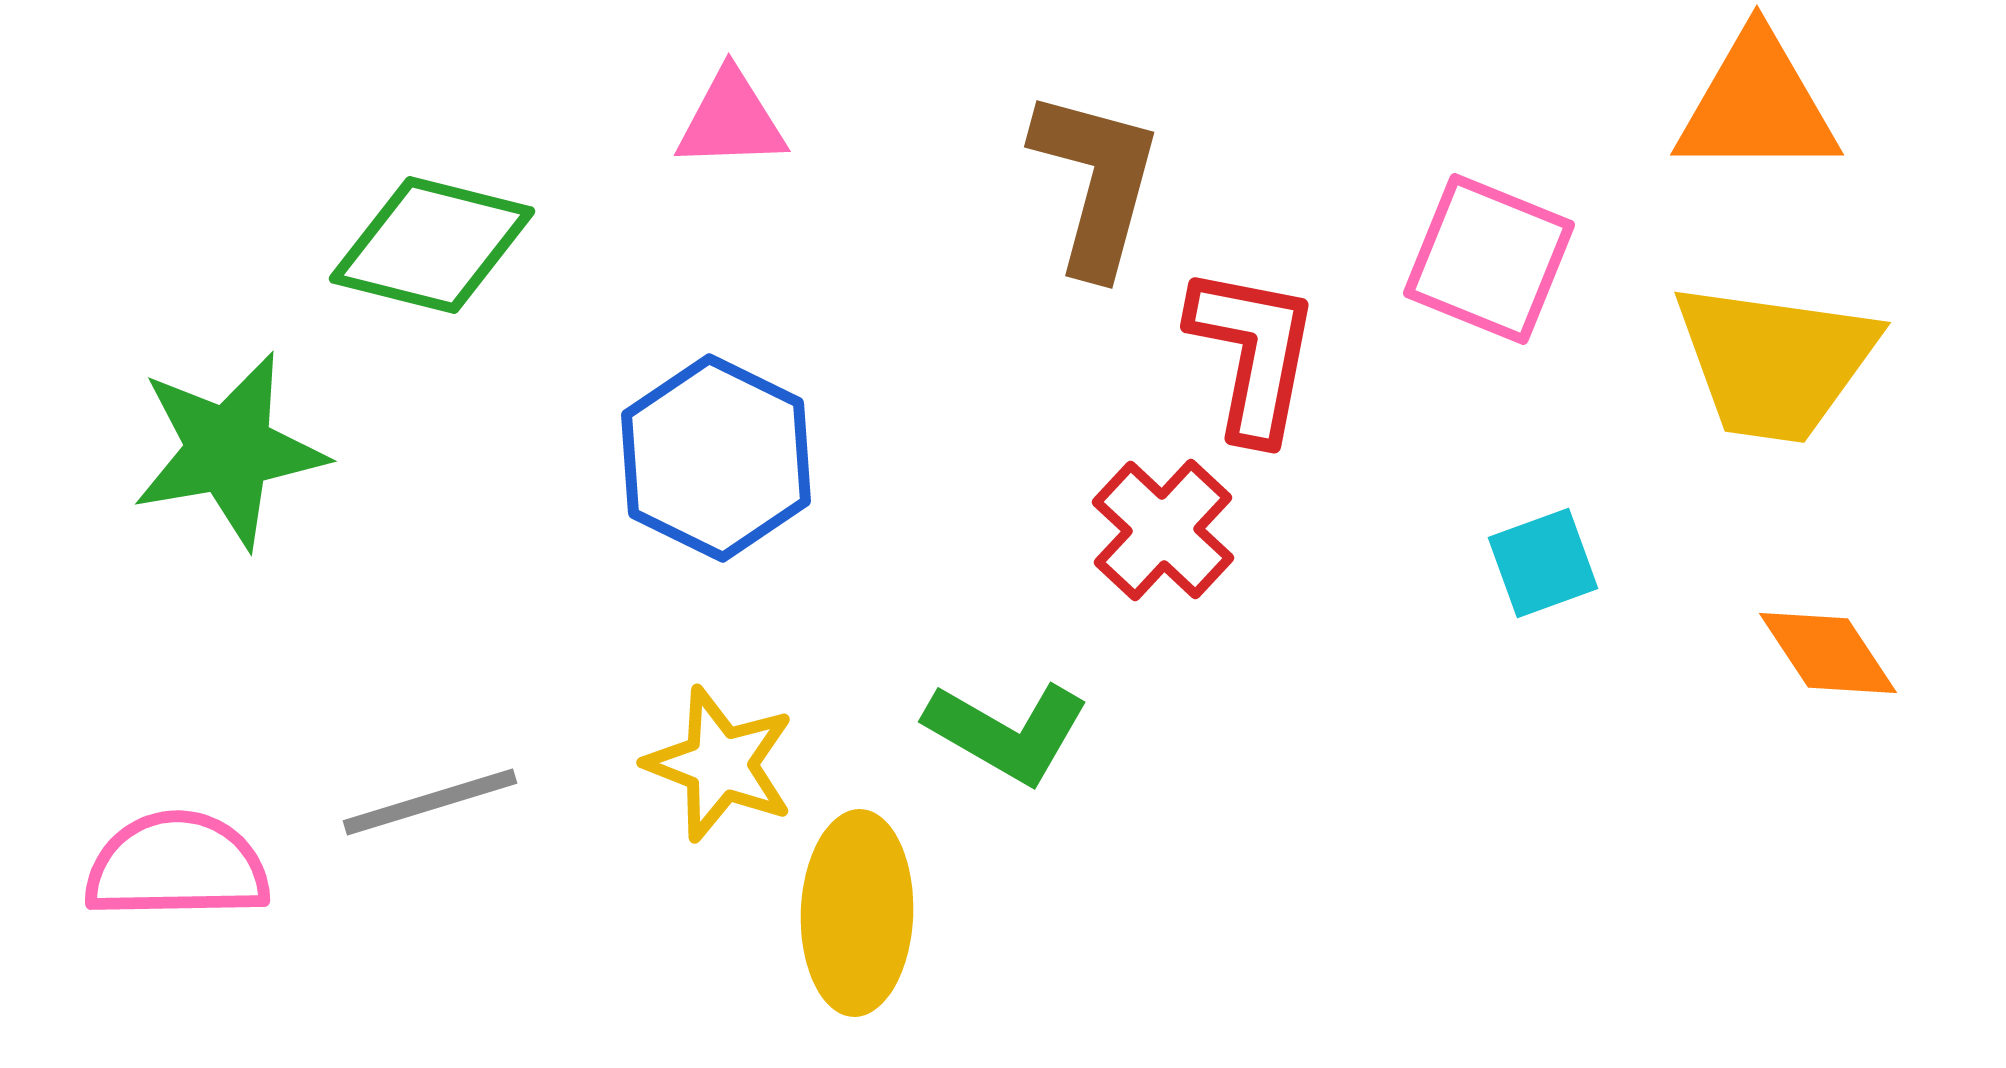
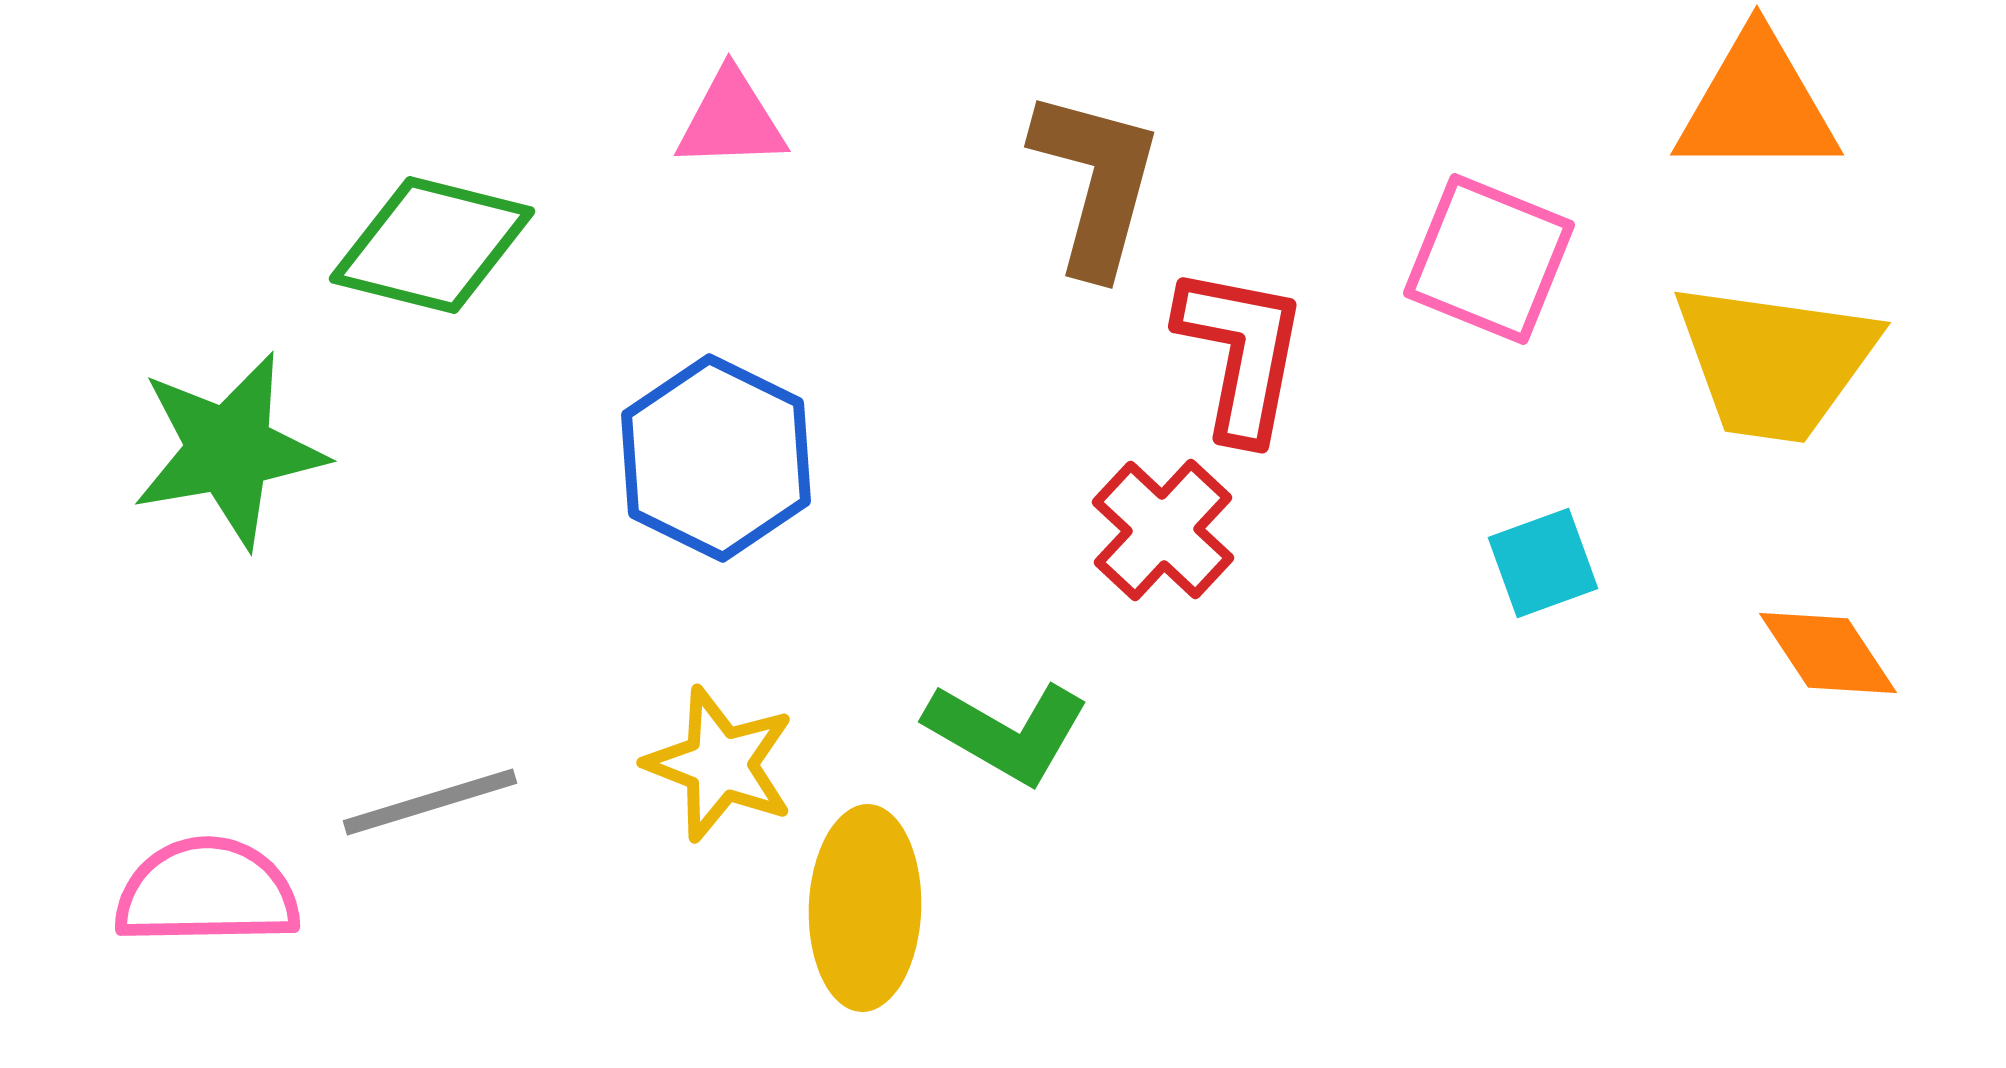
red L-shape: moved 12 px left
pink semicircle: moved 30 px right, 26 px down
yellow ellipse: moved 8 px right, 5 px up
